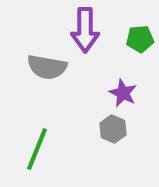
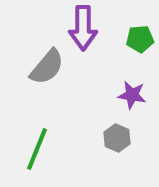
purple arrow: moved 2 px left, 2 px up
gray semicircle: rotated 60 degrees counterclockwise
purple star: moved 9 px right, 2 px down; rotated 16 degrees counterclockwise
gray hexagon: moved 4 px right, 9 px down
